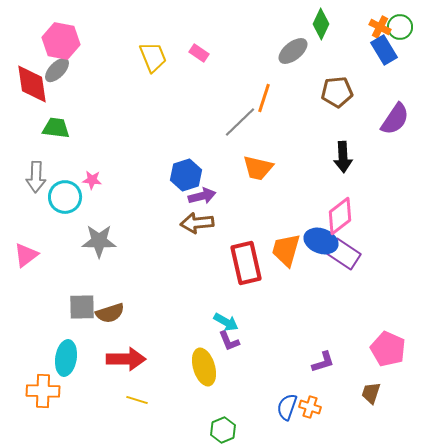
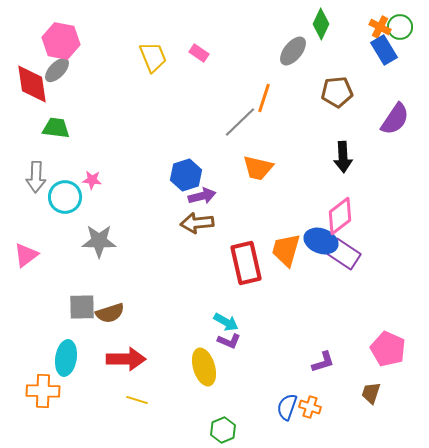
gray ellipse at (293, 51): rotated 12 degrees counterclockwise
purple L-shape at (229, 341): rotated 45 degrees counterclockwise
